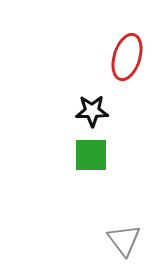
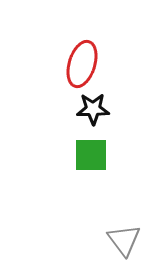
red ellipse: moved 45 px left, 7 px down
black star: moved 1 px right, 2 px up
